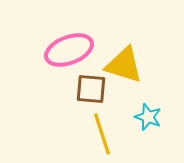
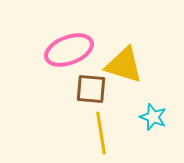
cyan star: moved 5 px right
yellow line: moved 1 px left, 1 px up; rotated 9 degrees clockwise
